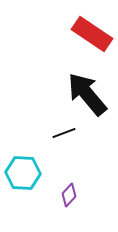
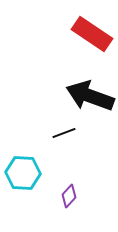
black arrow: moved 3 px right, 2 px down; rotated 30 degrees counterclockwise
purple diamond: moved 1 px down
